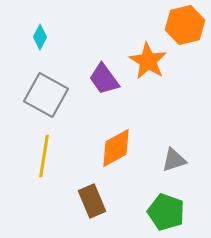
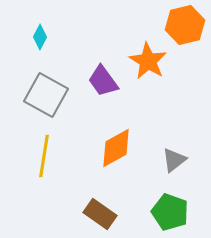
purple trapezoid: moved 1 px left, 2 px down
gray triangle: rotated 20 degrees counterclockwise
brown rectangle: moved 8 px right, 13 px down; rotated 32 degrees counterclockwise
green pentagon: moved 4 px right
